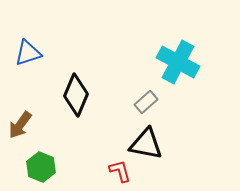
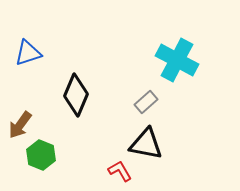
cyan cross: moved 1 px left, 2 px up
green hexagon: moved 12 px up
red L-shape: rotated 15 degrees counterclockwise
